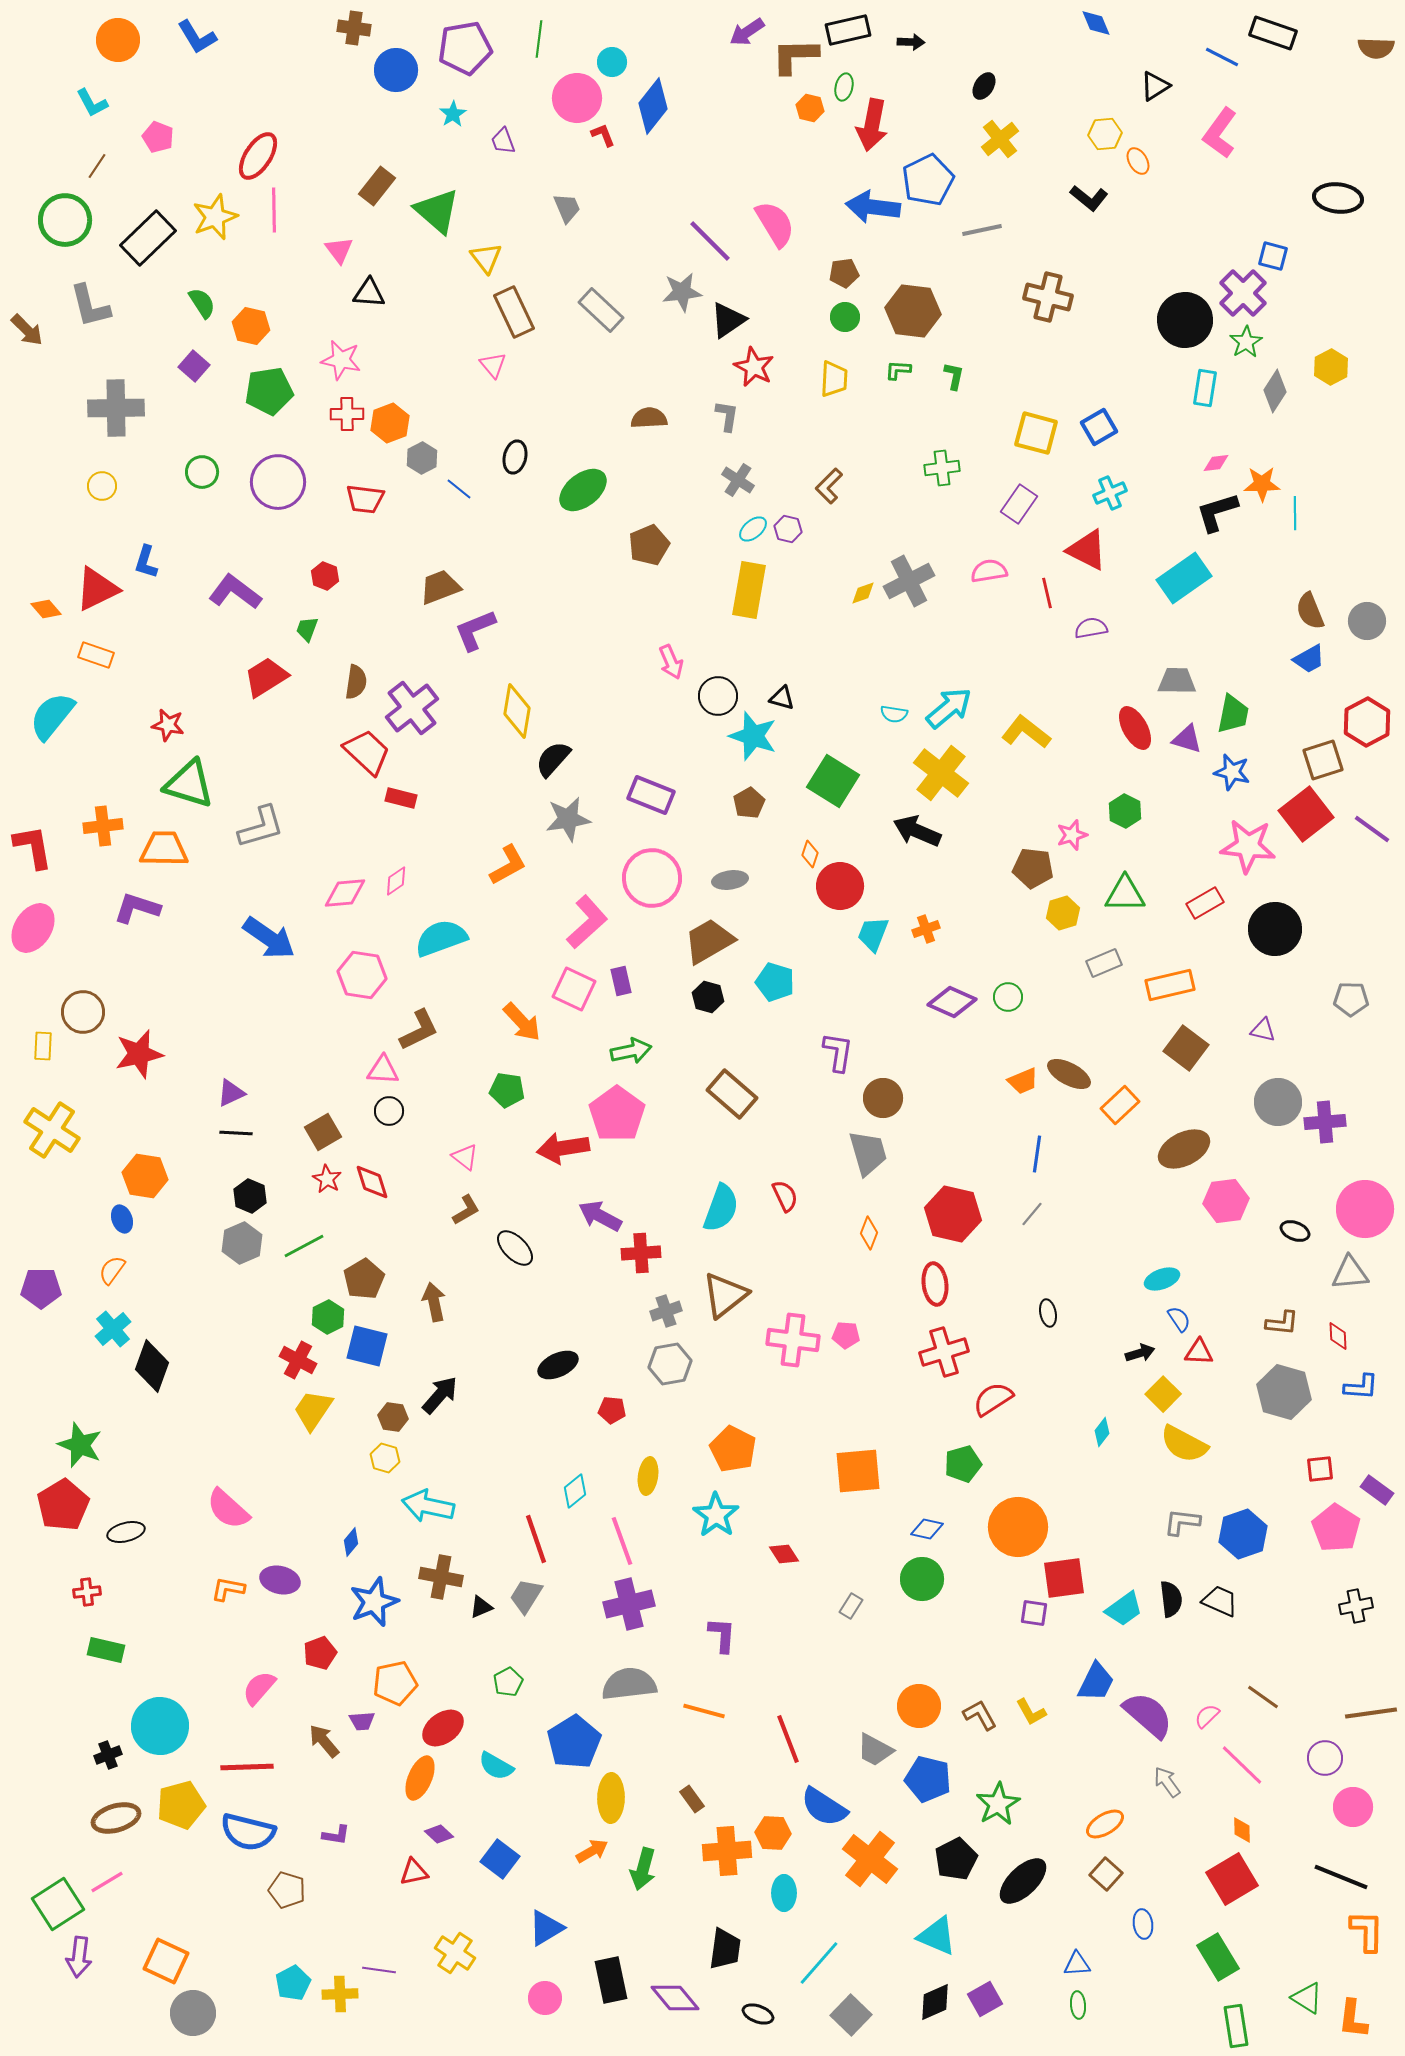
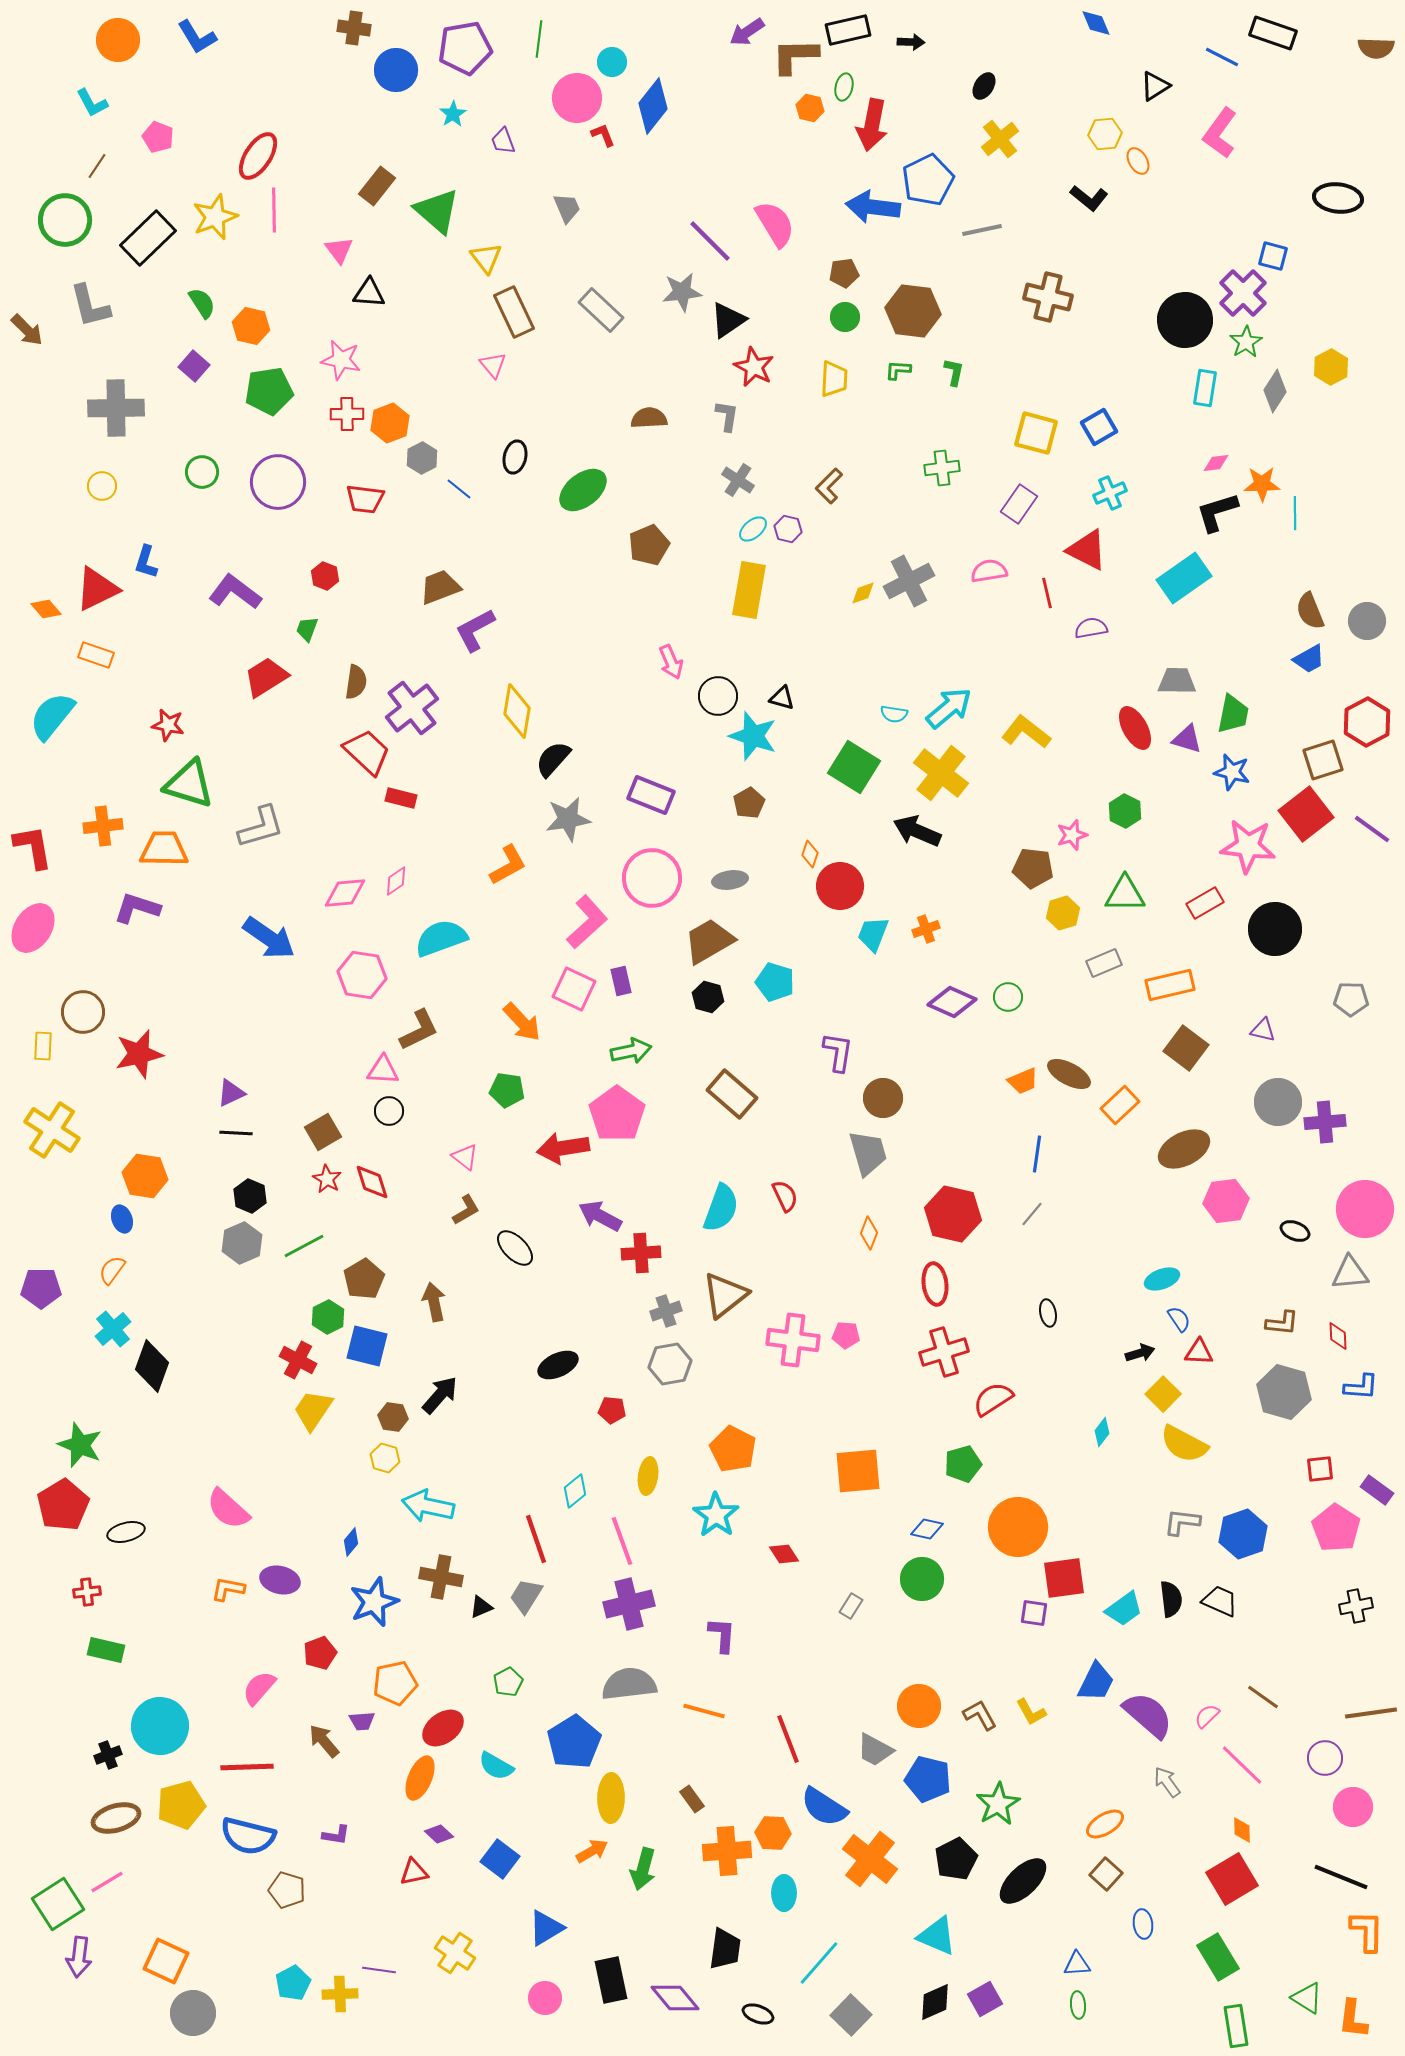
green L-shape at (954, 376): moved 4 px up
purple L-shape at (475, 630): rotated 6 degrees counterclockwise
green square at (833, 781): moved 21 px right, 14 px up
blue semicircle at (248, 1832): moved 4 px down
